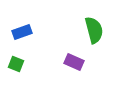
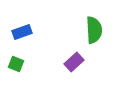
green semicircle: rotated 12 degrees clockwise
purple rectangle: rotated 66 degrees counterclockwise
